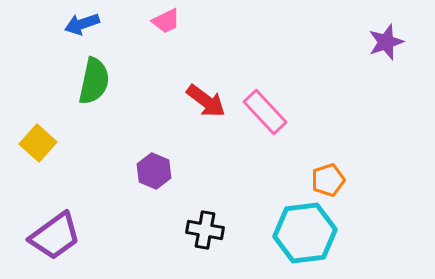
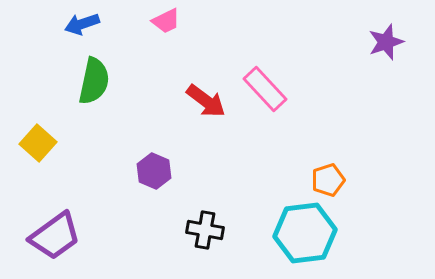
pink rectangle: moved 23 px up
